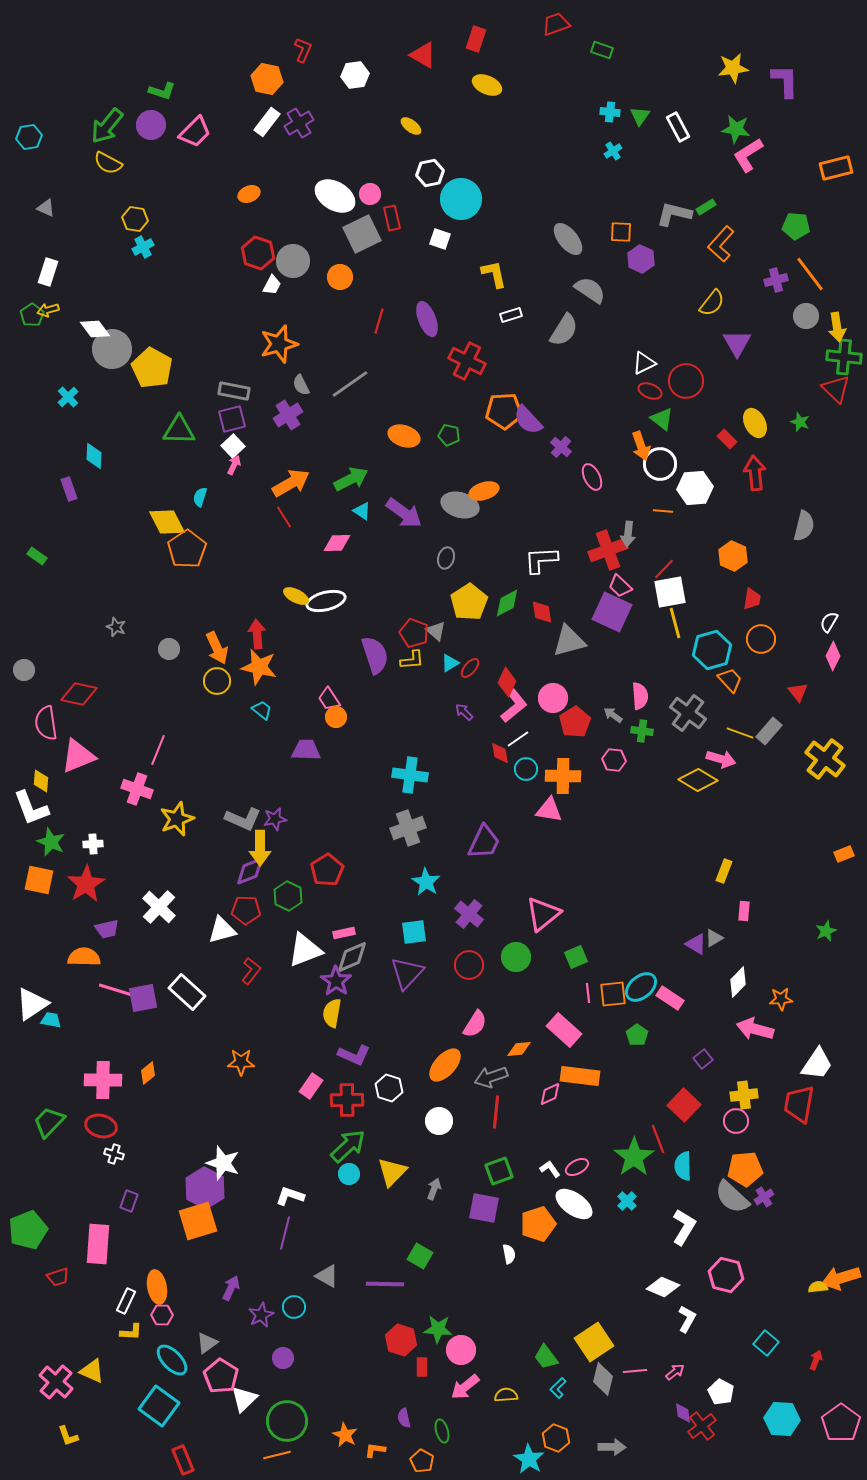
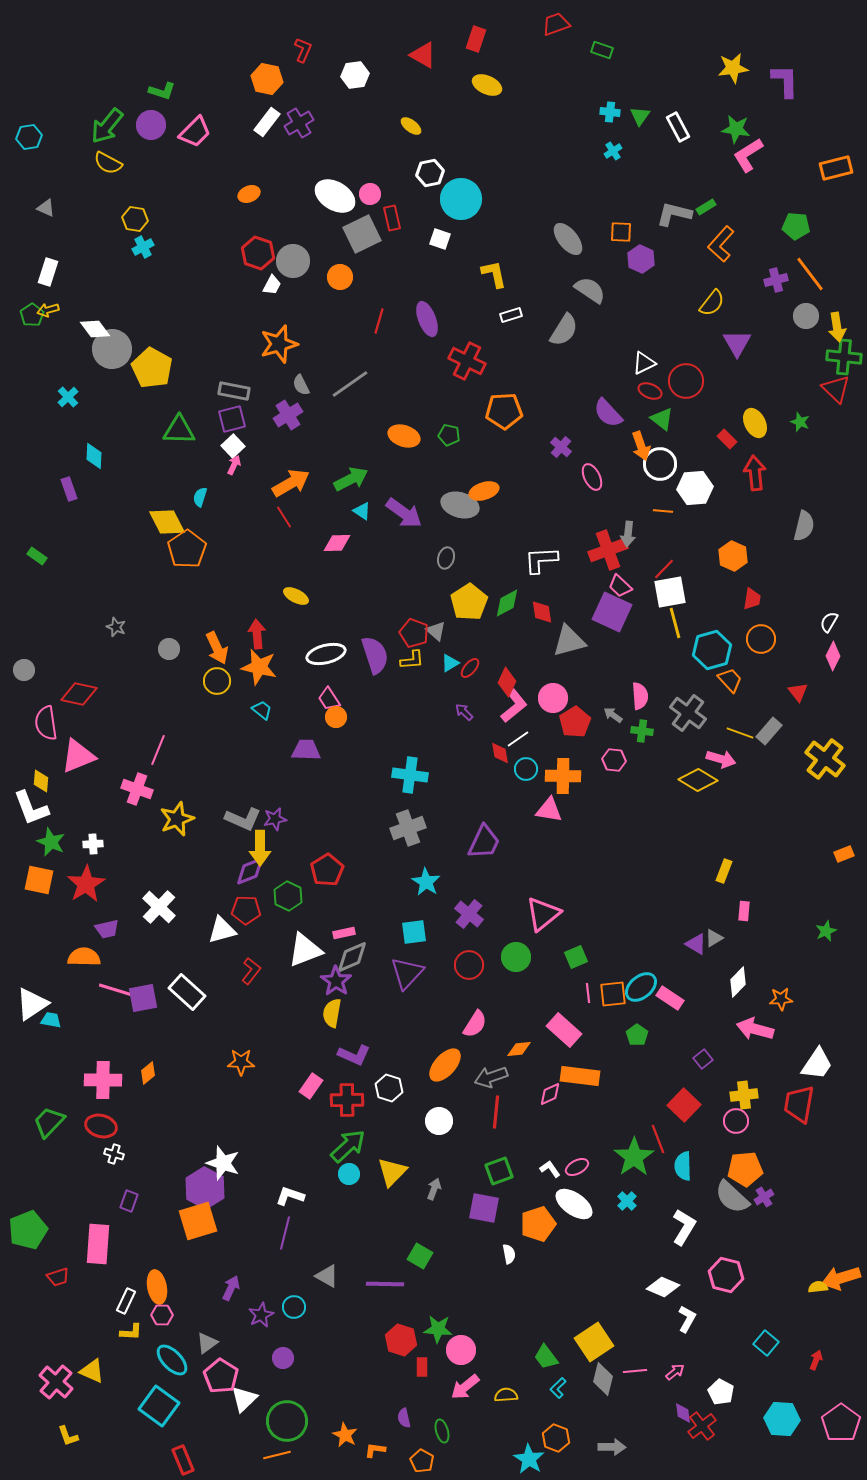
purple semicircle at (528, 420): moved 80 px right, 7 px up
white ellipse at (326, 601): moved 53 px down
